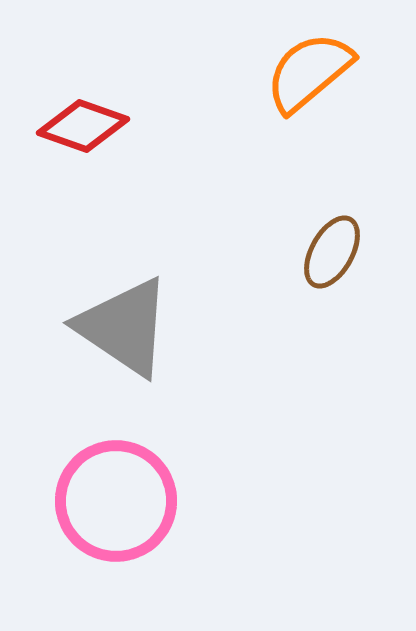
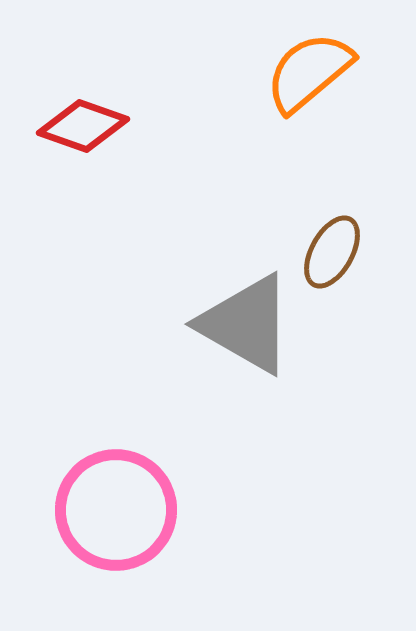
gray triangle: moved 122 px right, 3 px up; rotated 4 degrees counterclockwise
pink circle: moved 9 px down
